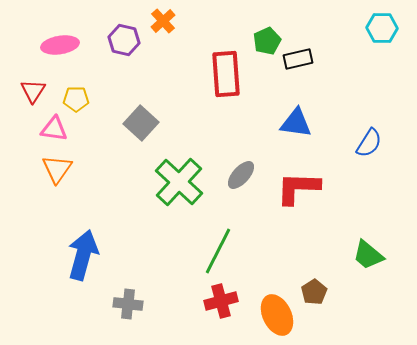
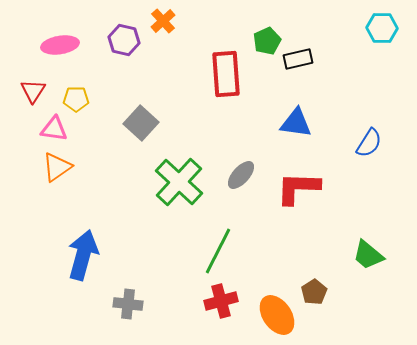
orange triangle: moved 2 px up; rotated 20 degrees clockwise
orange ellipse: rotated 9 degrees counterclockwise
